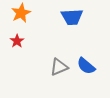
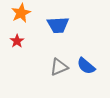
blue trapezoid: moved 14 px left, 8 px down
